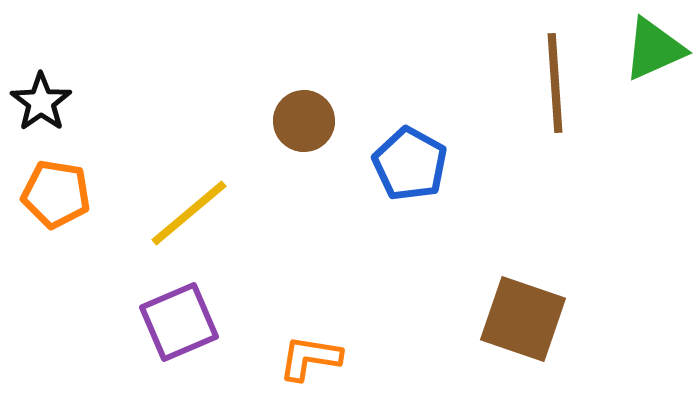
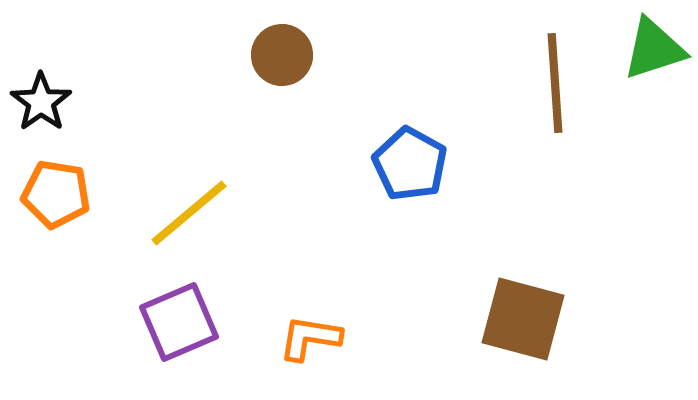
green triangle: rotated 6 degrees clockwise
brown circle: moved 22 px left, 66 px up
brown square: rotated 4 degrees counterclockwise
orange L-shape: moved 20 px up
